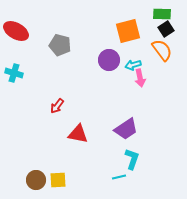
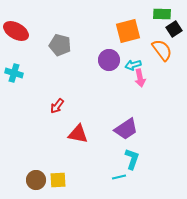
black square: moved 8 px right
